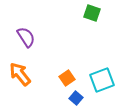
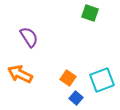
green square: moved 2 px left
purple semicircle: moved 3 px right
orange arrow: rotated 25 degrees counterclockwise
orange square: moved 1 px right; rotated 21 degrees counterclockwise
